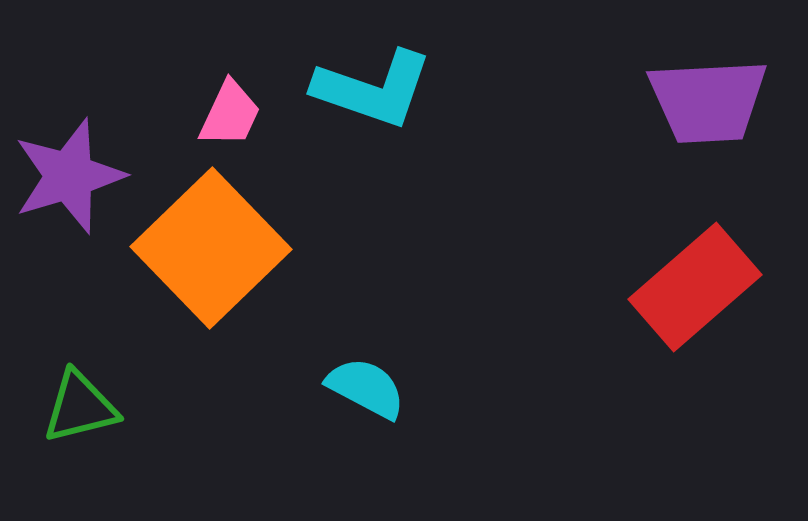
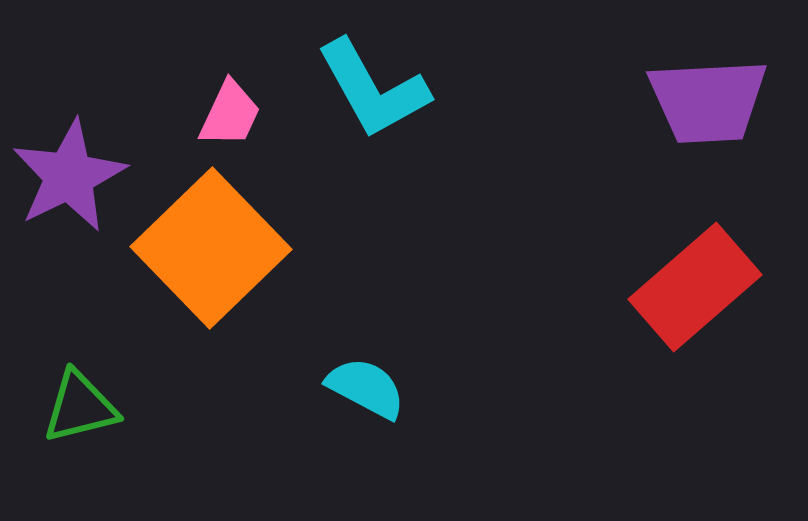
cyan L-shape: rotated 42 degrees clockwise
purple star: rotated 9 degrees counterclockwise
